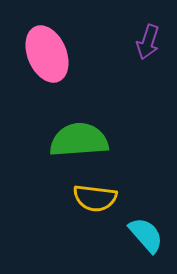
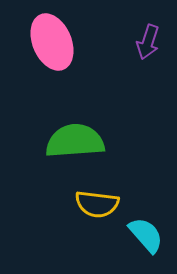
pink ellipse: moved 5 px right, 12 px up
green semicircle: moved 4 px left, 1 px down
yellow semicircle: moved 2 px right, 6 px down
